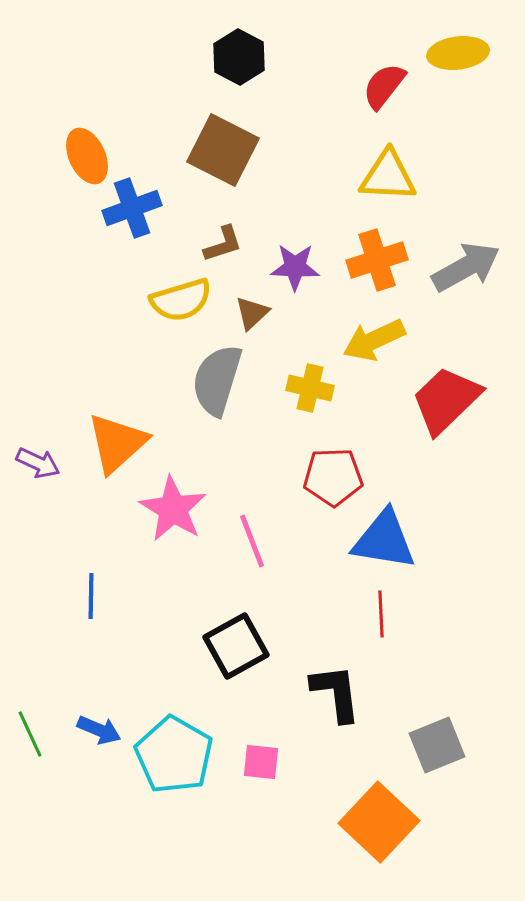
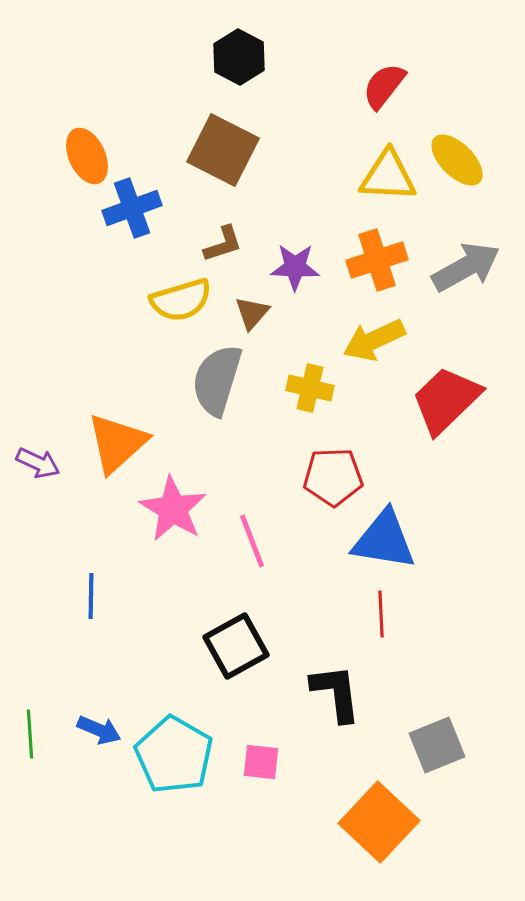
yellow ellipse: moved 1 px left, 107 px down; rotated 52 degrees clockwise
brown triangle: rotated 6 degrees counterclockwise
green line: rotated 21 degrees clockwise
